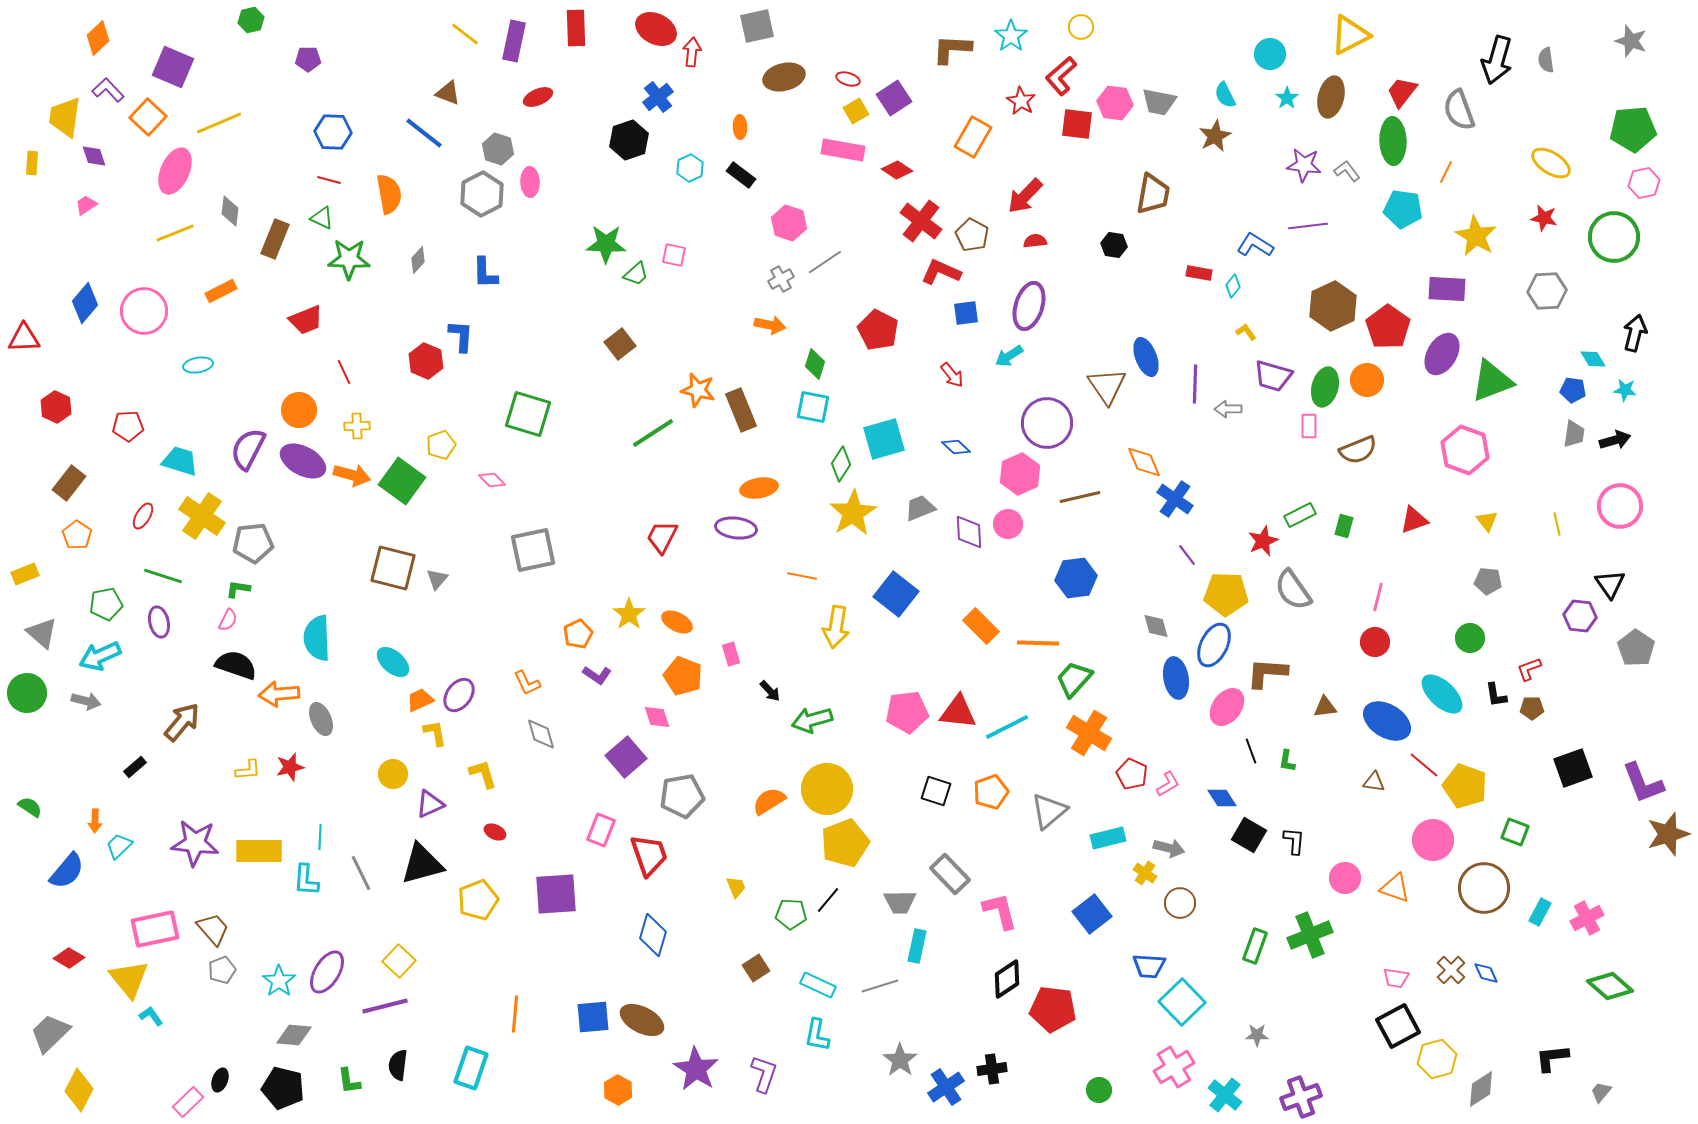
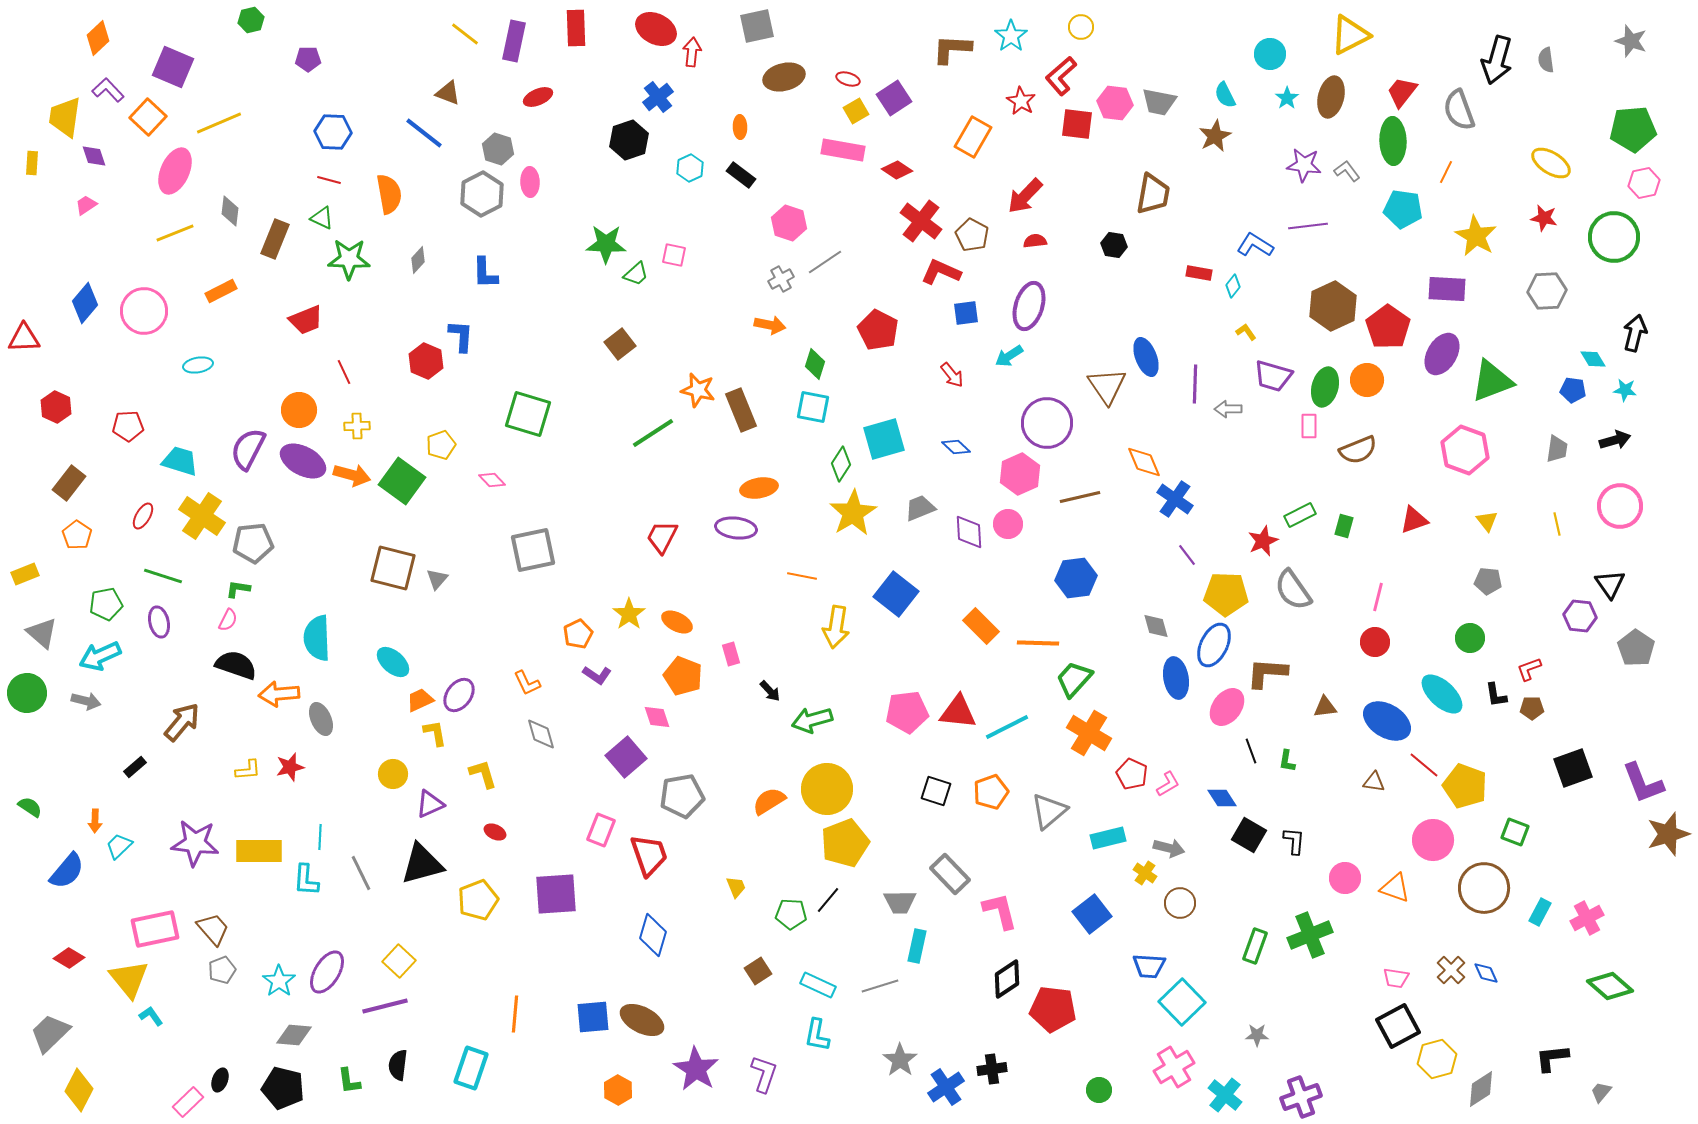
gray trapezoid at (1574, 434): moved 17 px left, 15 px down
brown square at (756, 968): moved 2 px right, 3 px down
